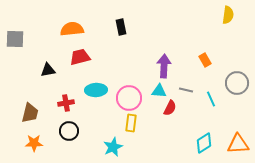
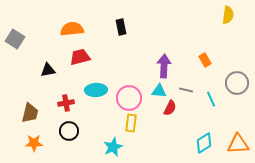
gray square: rotated 30 degrees clockwise
